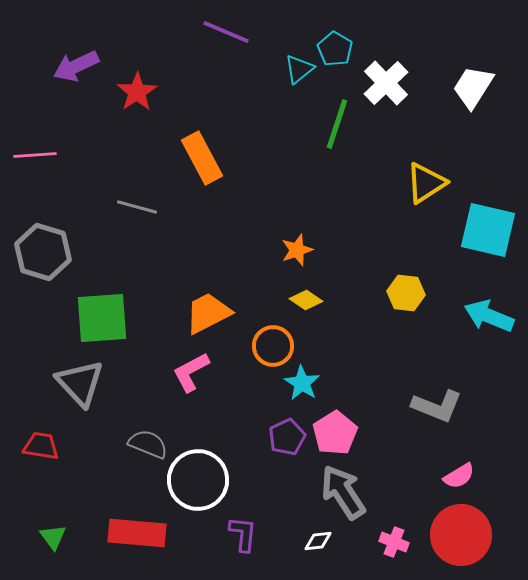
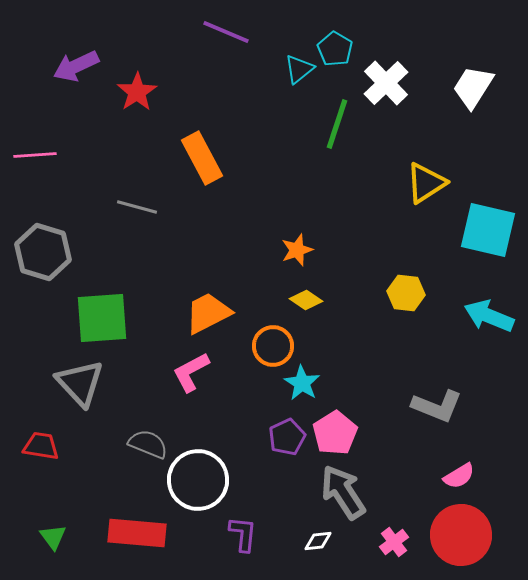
pink cross: rotated 32 degrees clockwise
